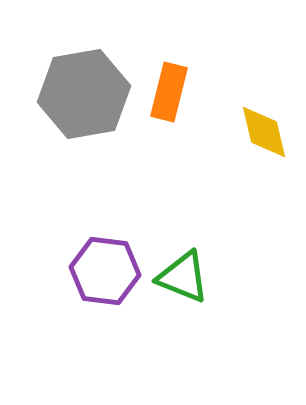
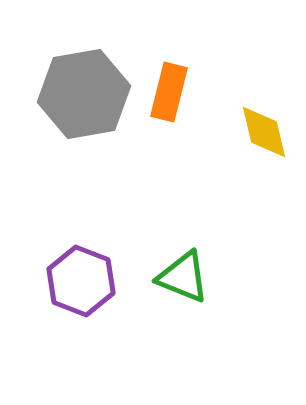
purple hexagon: moved 24 px left, 10 px down; rotated 14 degrees clockwise
